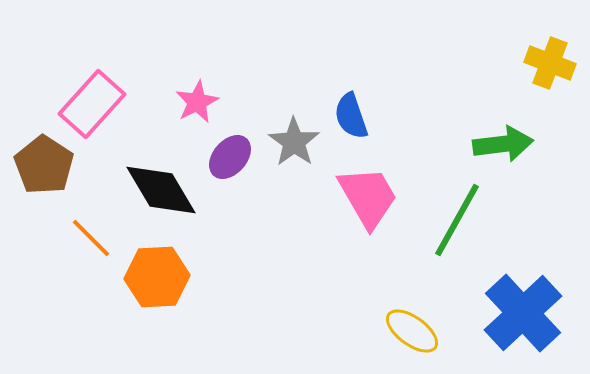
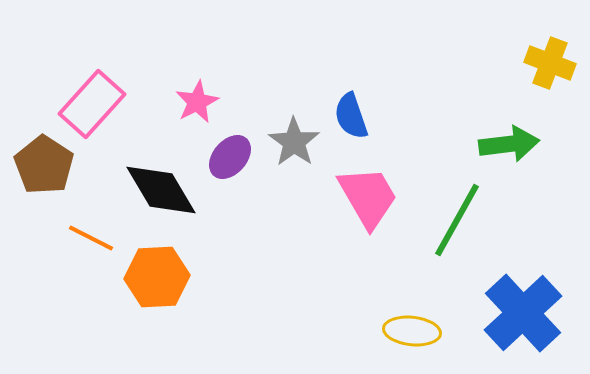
green arrow: moved 6 px right
orange line: rotated 18 degrees counterclockwise
yellow ellipse: rotated 30 degrees counterclockwise
